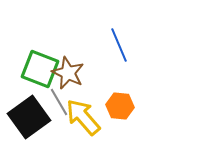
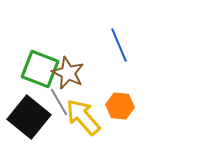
black square: rotated 15 degrees counterclockwise
